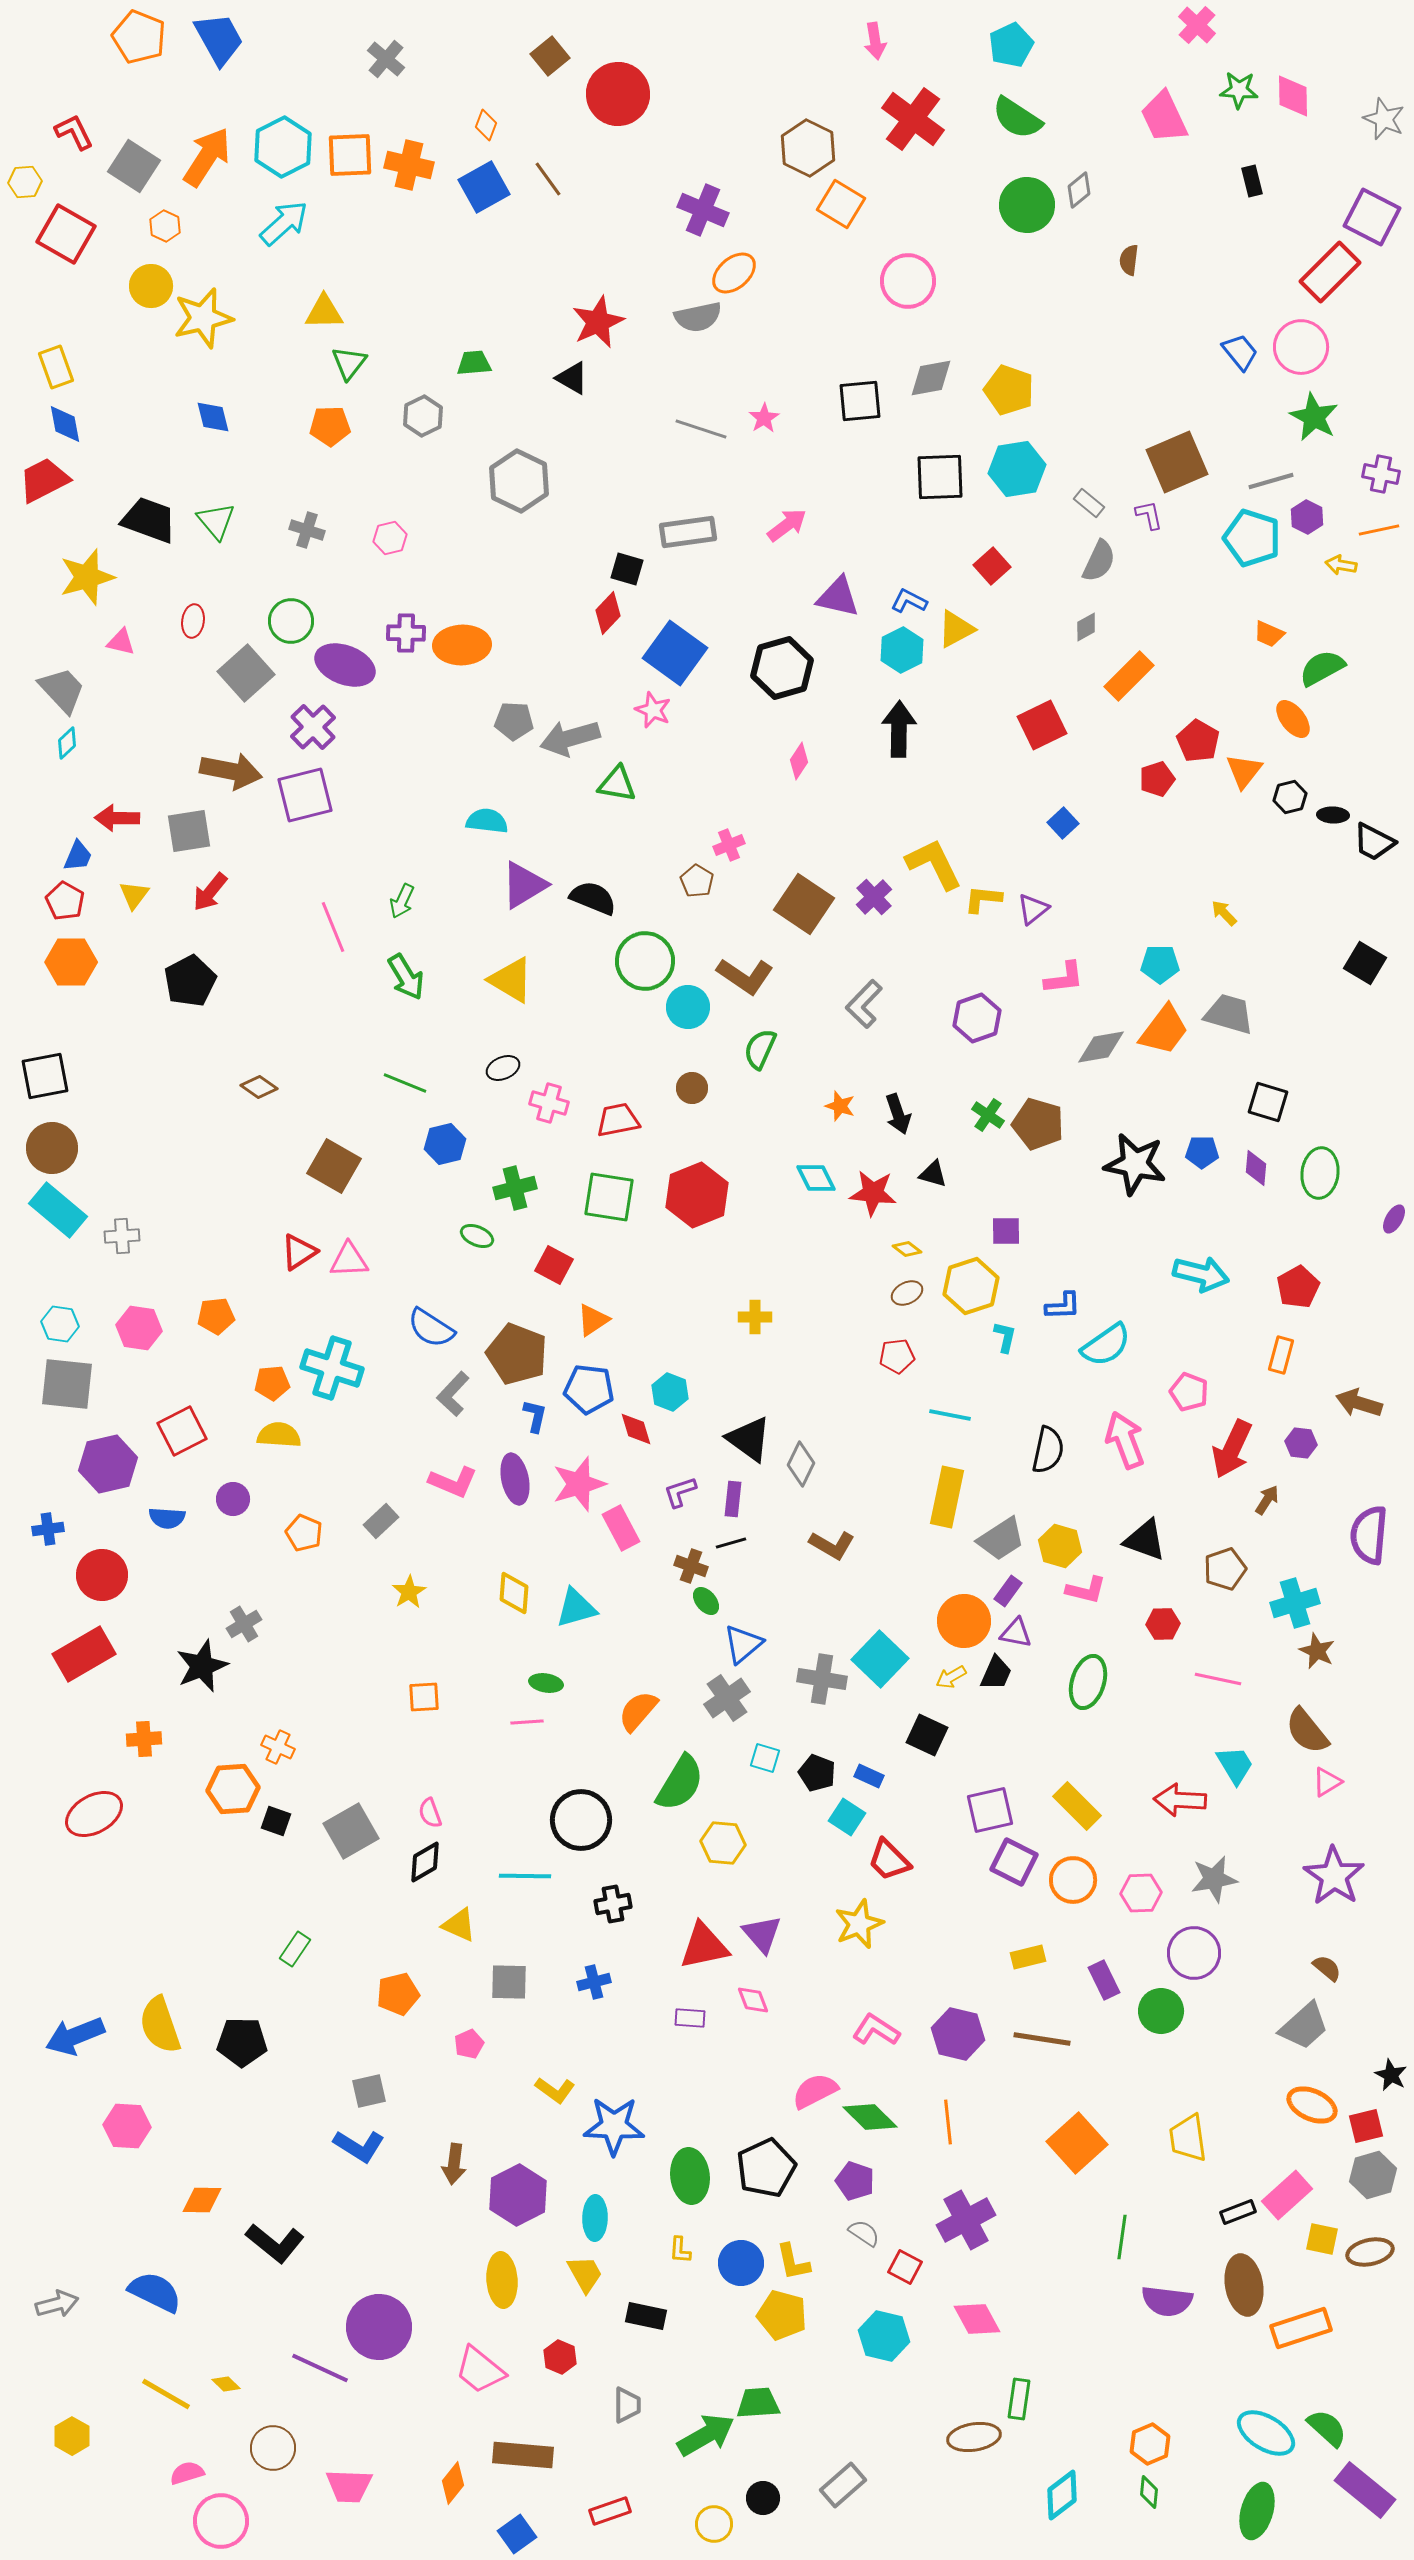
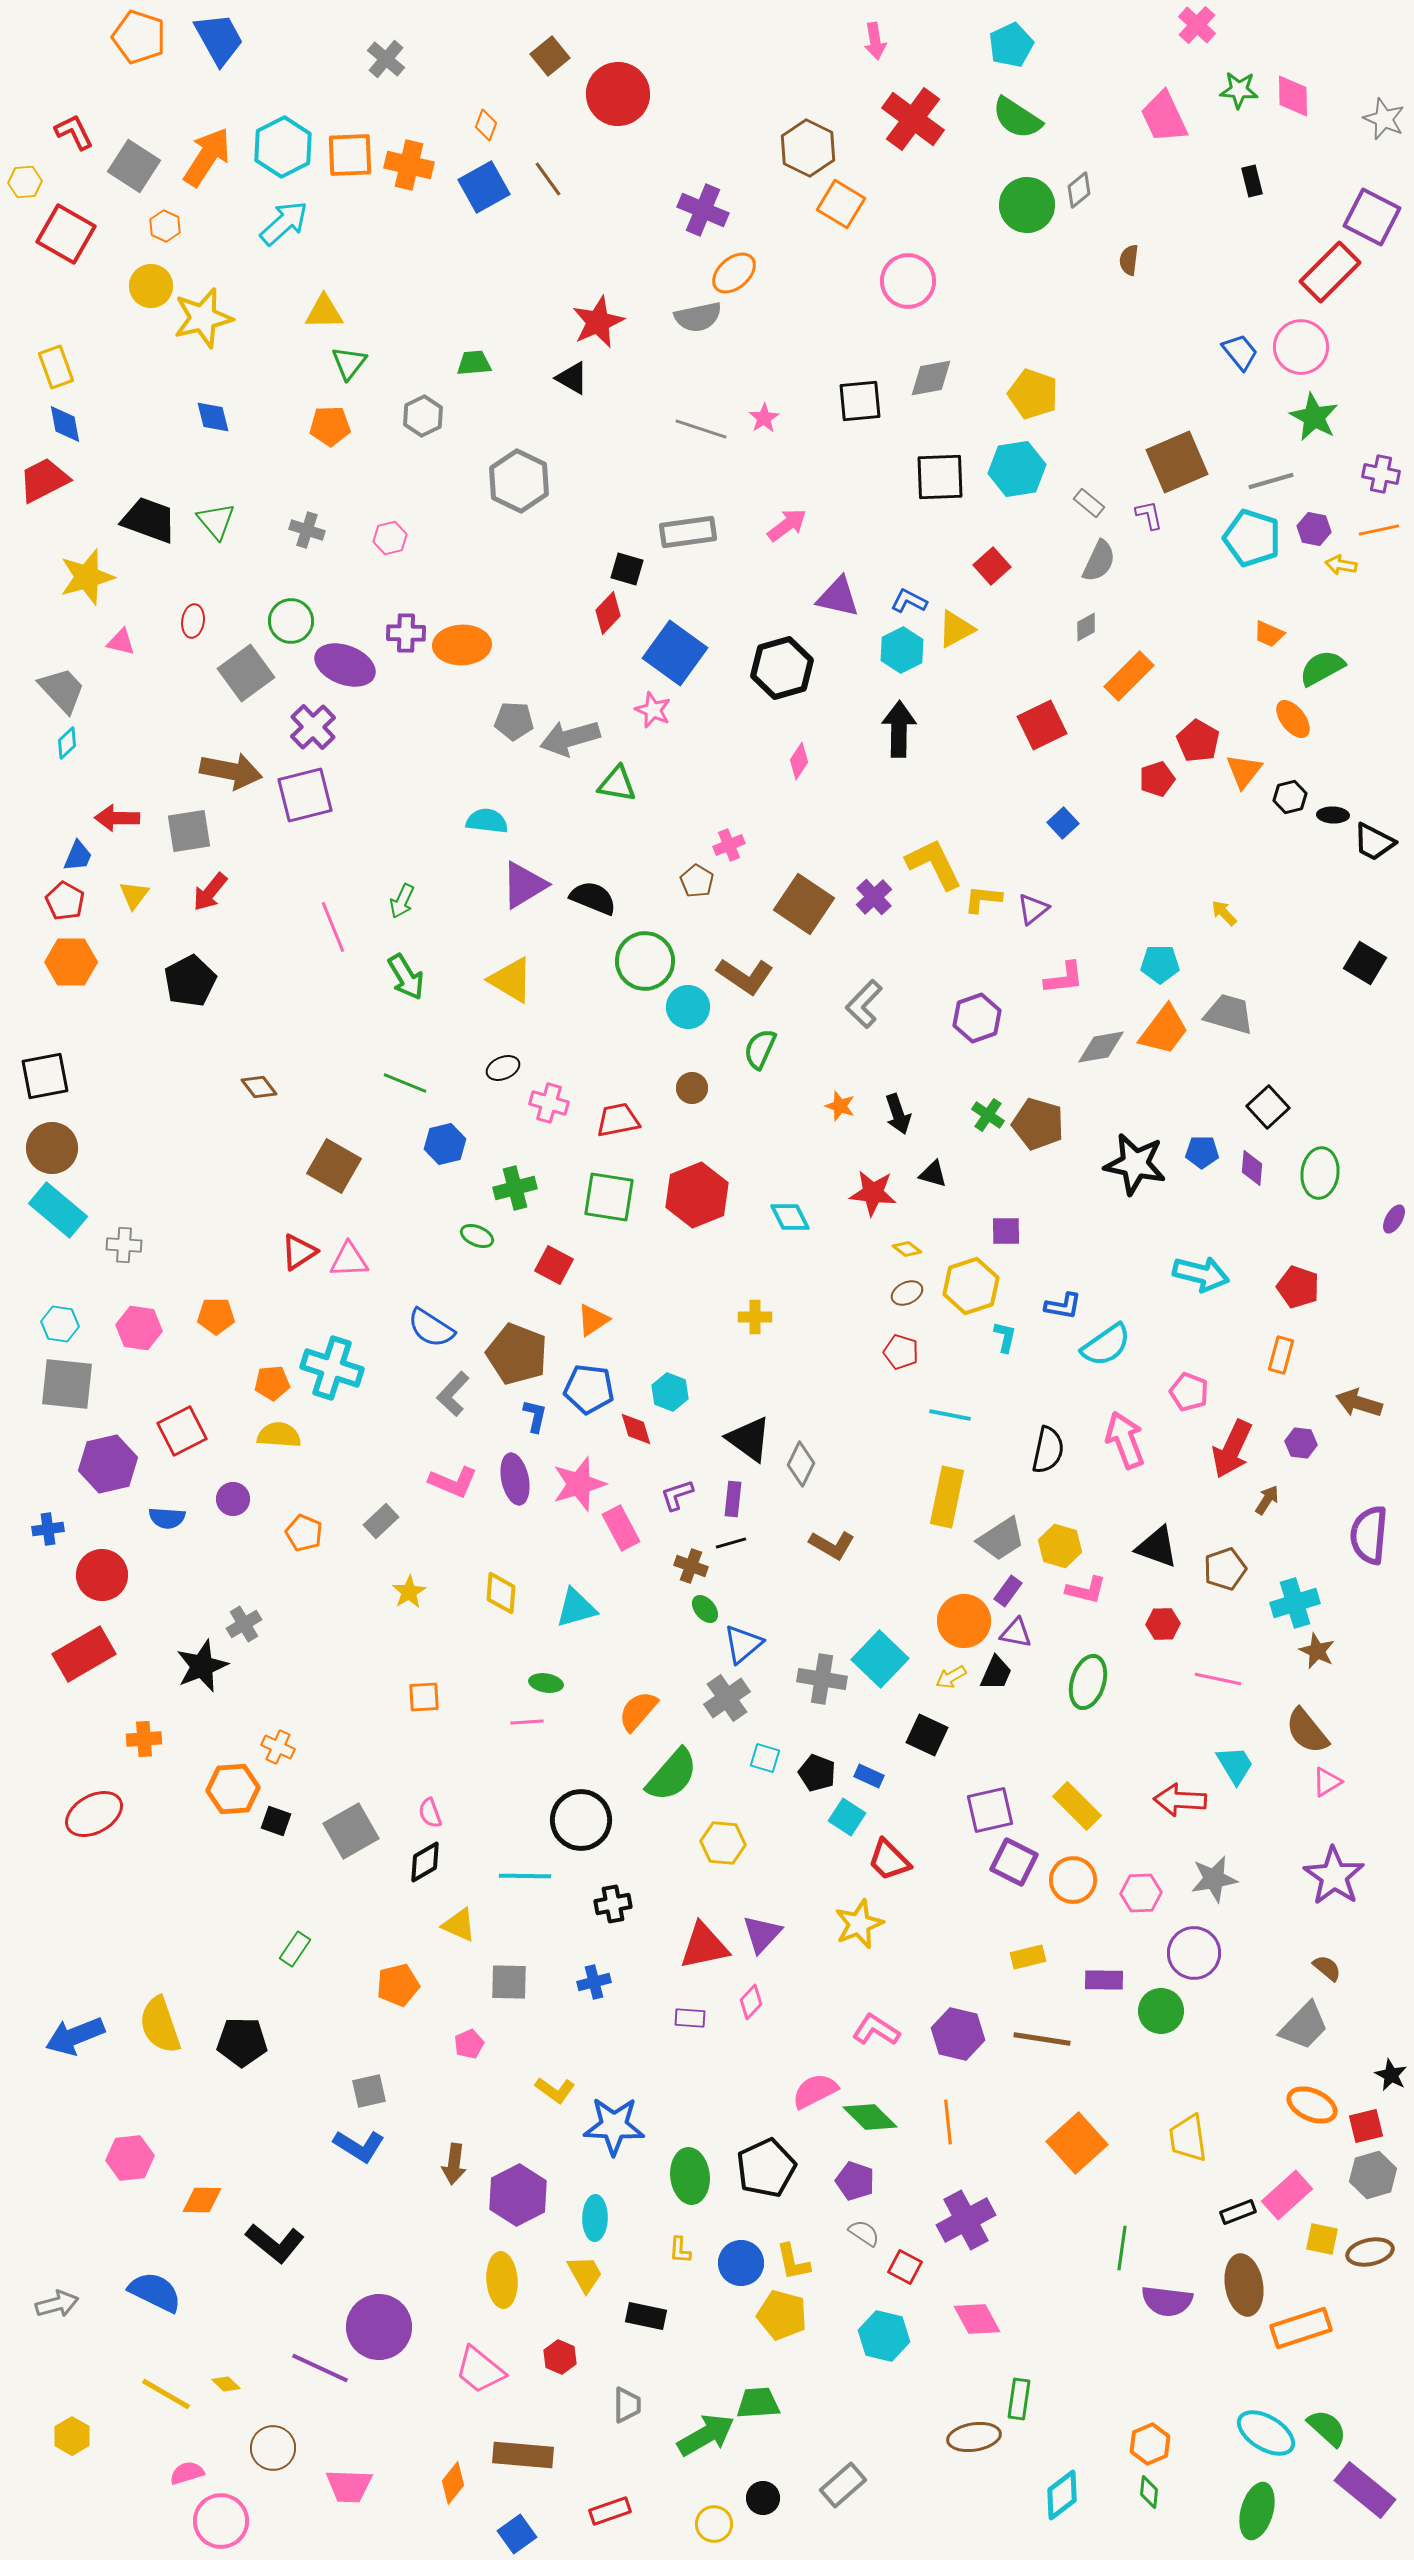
orange pentagon at (139, 37): rotated 4 degrees counterclockwise
yellow pentagon at (1009, 390): moved 24 px right, 4 px down
purple hexagon at (1307, 517): moved 7 px right, 12 px down; rotated 16 degrees counterclockwise
gray square at (246, 673): rotated 6 degrees clockwise
brown diamond at (259, 1087): rotated 18 degrees clockwise
black square at (1268, 1102): moved 5 px down; rotated 30 degrees clockwise
purple diamond at (1256, 1168): moved 4 px left
cyan diamond at (816, 1178): moved 26 px left, 39 px down
gray cross at (122, 1236): moved 2 px right, 9 px down; rotated 8 degrees clockwise
red pentagon at (1298, 1287): rotated 24 degrees counterclockwise
blue L-shape at (1063, 1306): rotated 12 degrees clockwise
orange pentagon at (216, 1316): rotated 6 degrees clockwise
red pentagon at (897, 1356): moved 4 px right, 4 px up; rotated 24 degrees clockwise
purple L-shape at (680, 1492): moved 3 px left, 3 px down
black triangle at (1145, 1540): moved 12 px right, 7 px down
yellow diamond at (514, 1593): moved 13 px left
green ellipse at (706, 1601): moved 1 px left, 8 px down
green semicircle at (680, 1783): moved 8 px left, 8 px up; rotated 10 degrees clockwise
purple triangle at (762, 1934): rotated 24 degrees clockwise
purple rectangle at (1104, 1980): rotated 63 degrees counterclockwise
orange pentagon at (398, 1994): moved 9 px up
pink diamond at (753, 2000): moved 2 px left, 2 px down; rotated 64 degrees clockwise
gray trapezoid at (1304, 2026): rotated 4 degrees counterclockwise
pink hexagon at (127, 2126): moved 3 px right, 32 px down; rotated 9 degrees counterclockwise
green line at (1122, 2237): moved 11 px down
